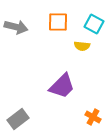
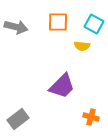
orange cross: moved 2 px left; rotated 14 degrees counterclockwise
